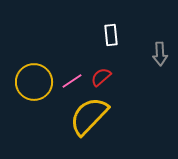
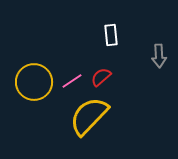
gray arrow: moved 1 px left, 2 px down
